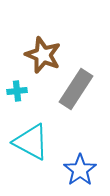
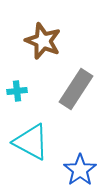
brown star: moved 14 px up
